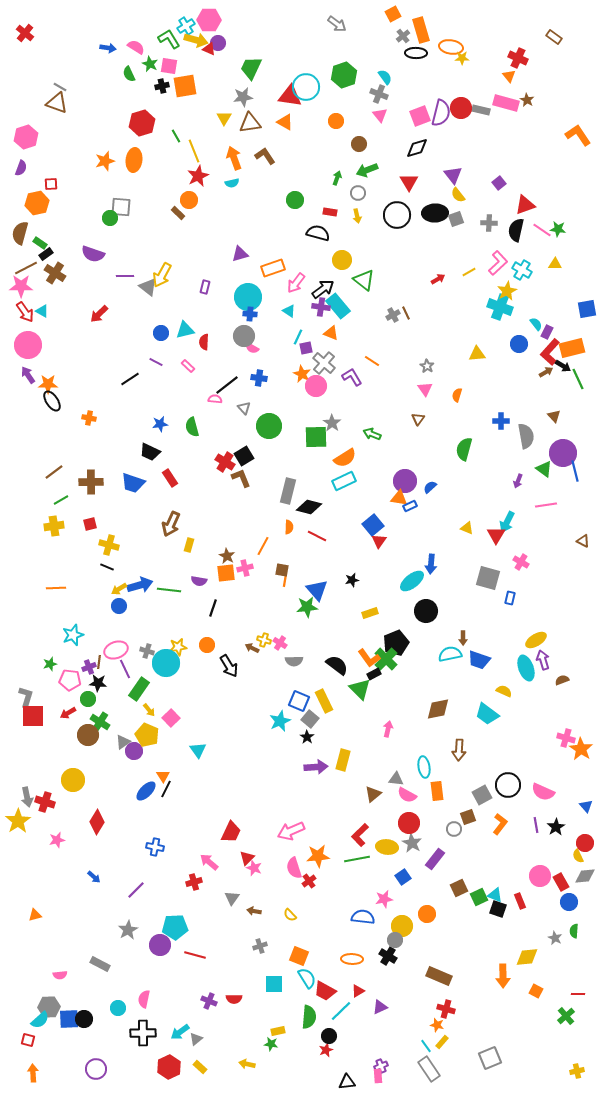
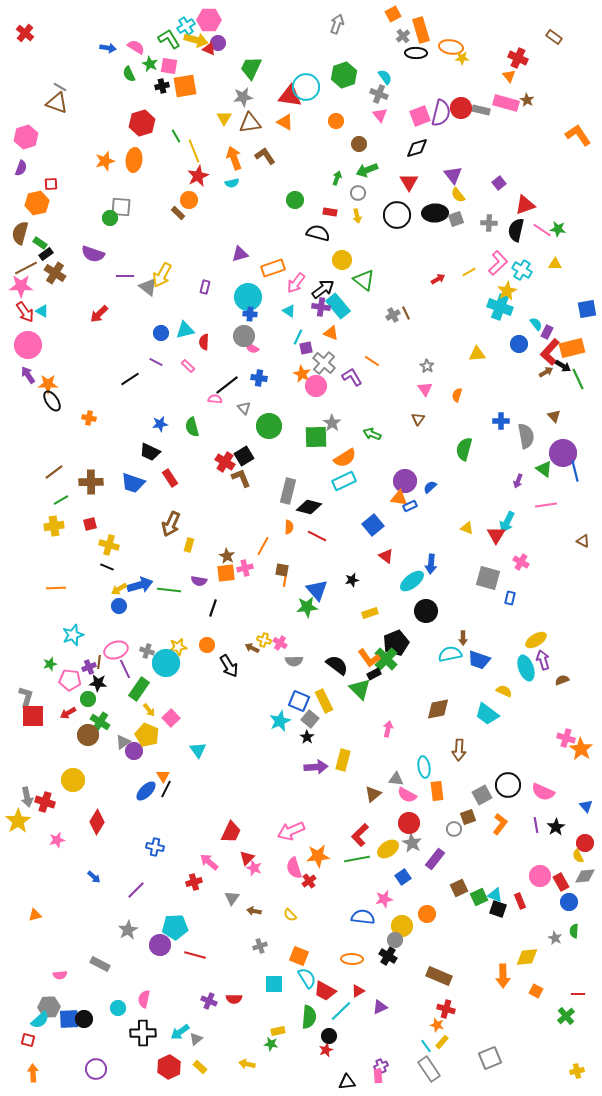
gray arrow at (337, 24): rotated 108 degrees counterclockwise
red triangle at (379, 541): moved 7 px right, 15 px down; rotated 28 degrees counterclockwise
yellow ellipse at (387, 847): moved 1 px right, 2 px down; rotated 40 degrees counterclockwise
